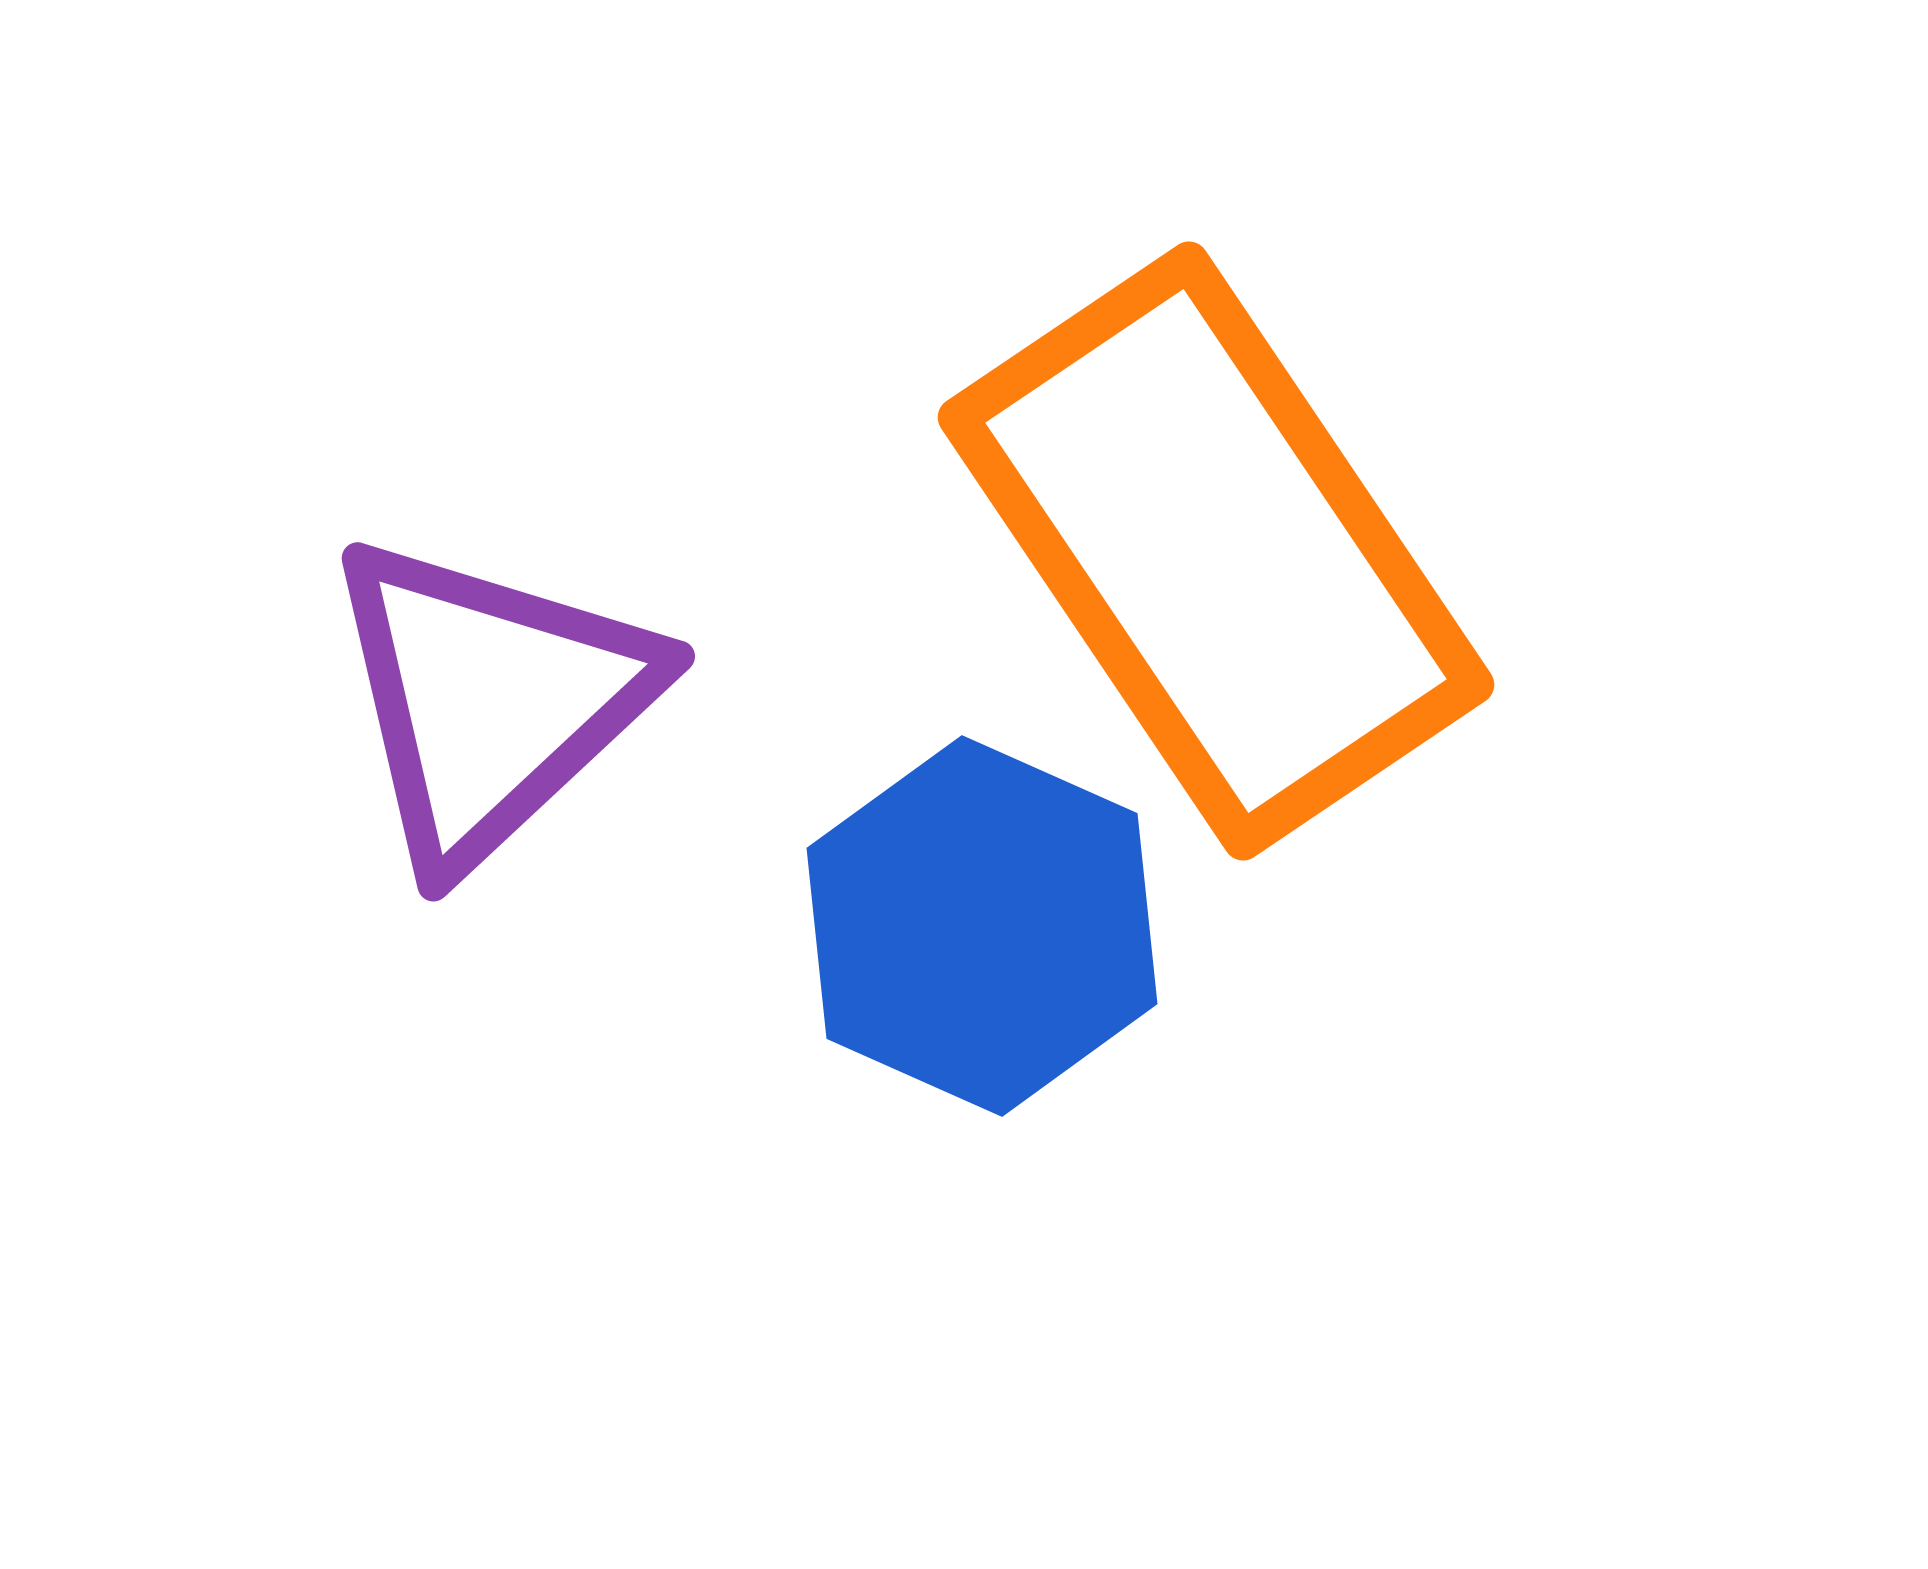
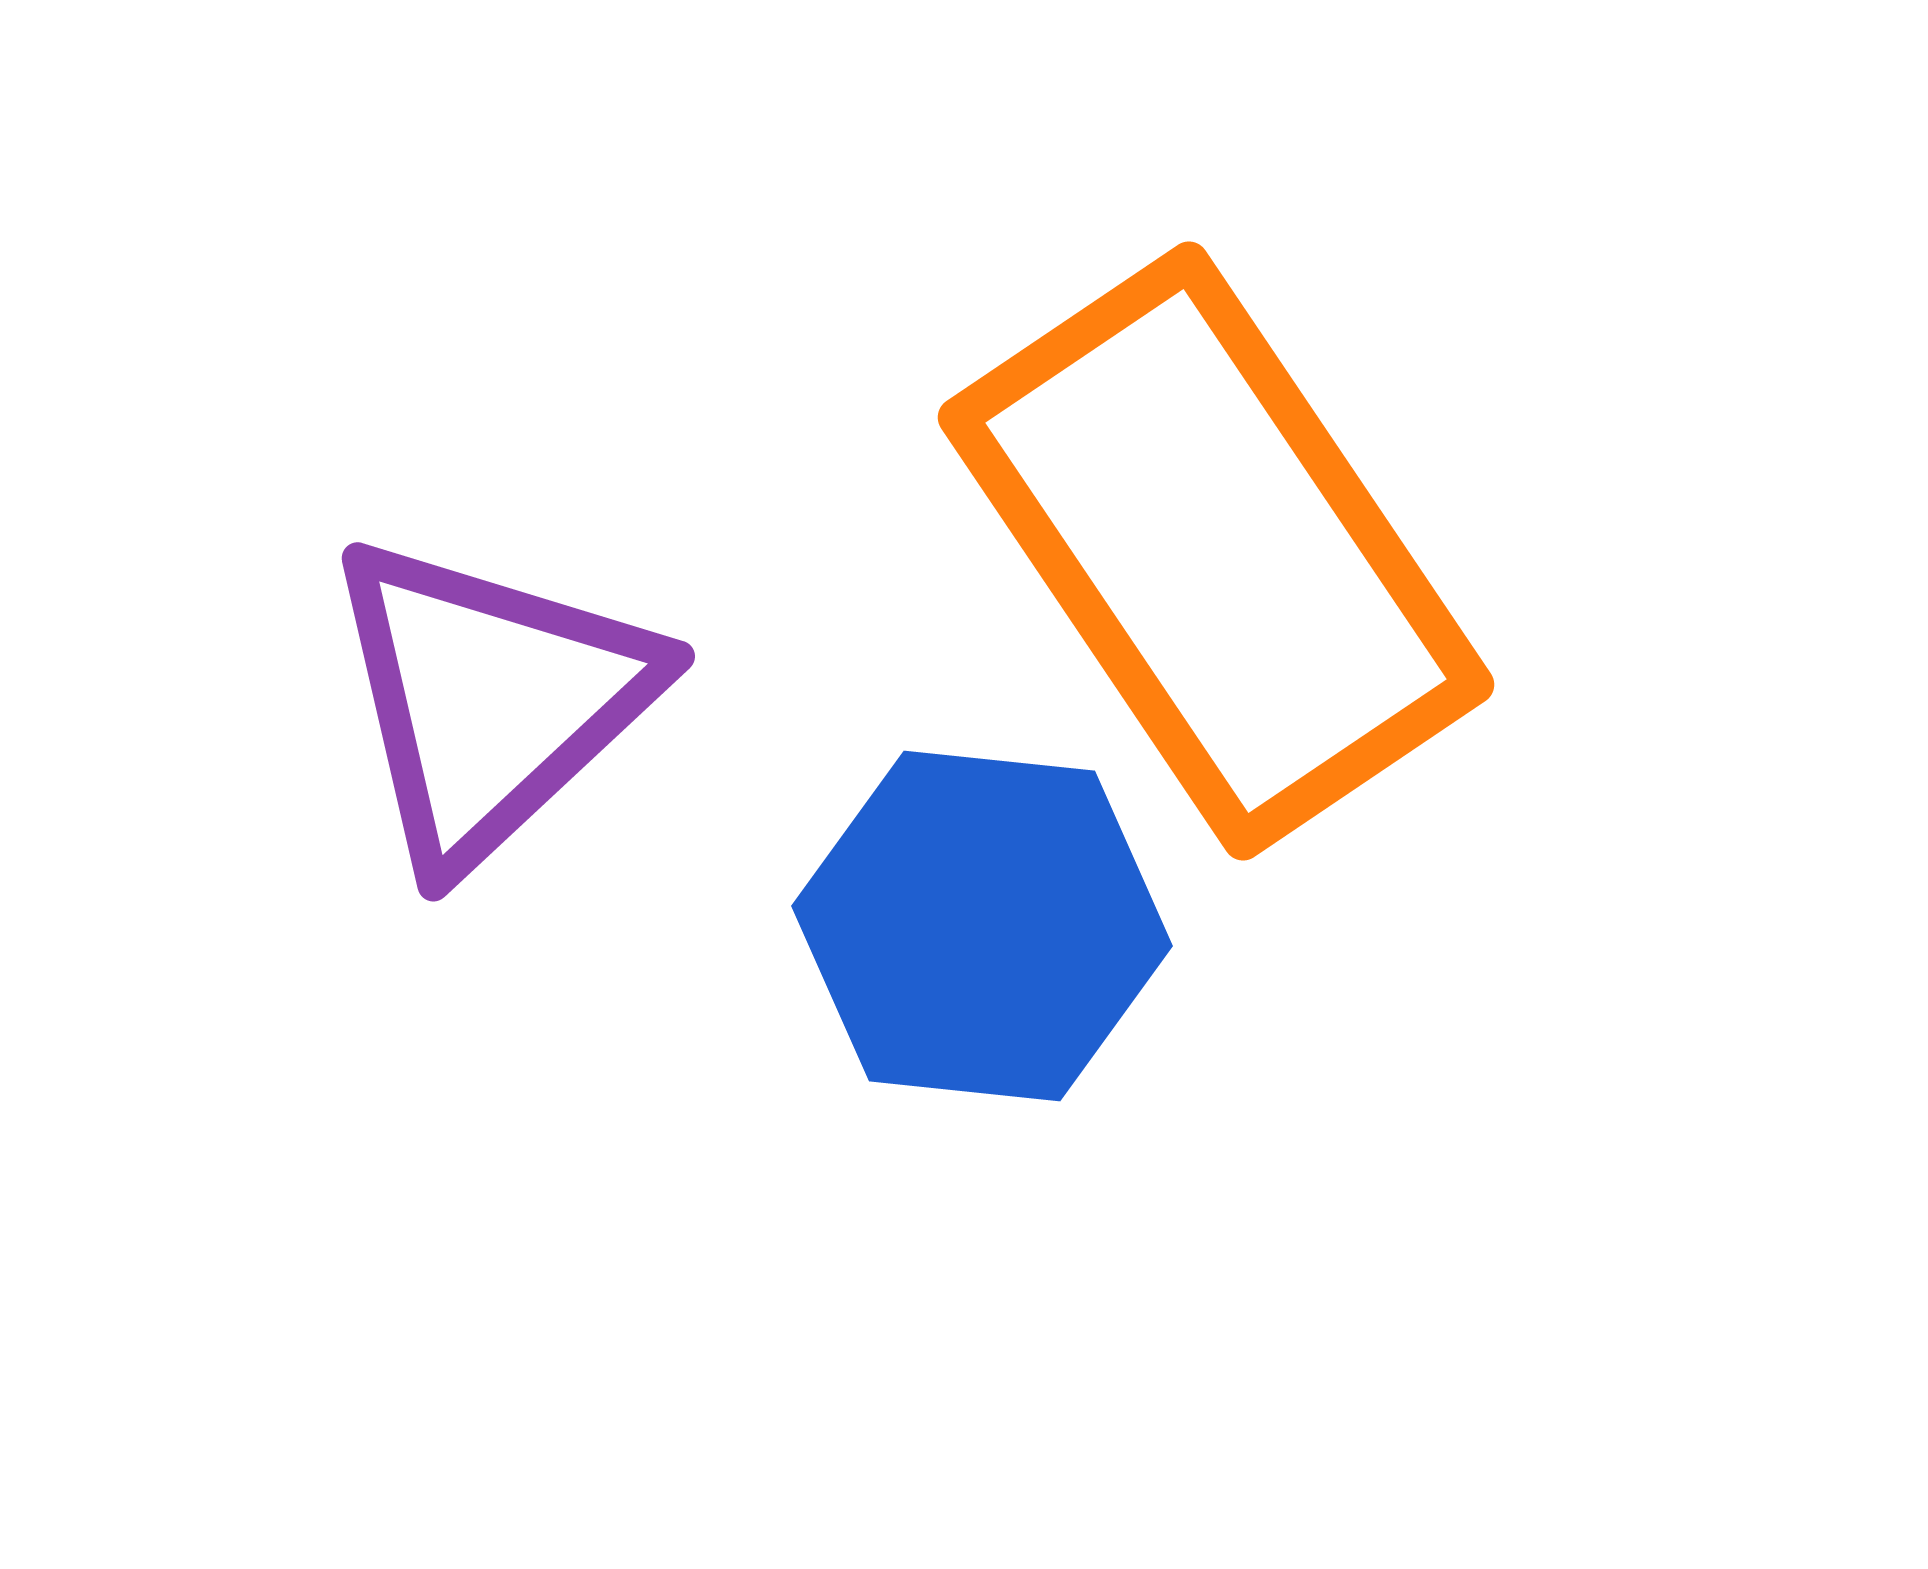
blue hexagon: rotated 18 degrees counterclockwise
